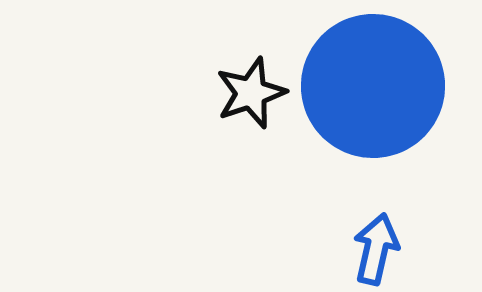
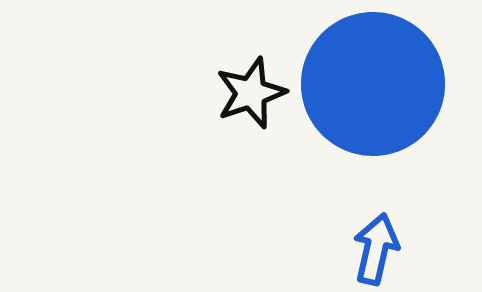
blue circle: moved 2 px up
